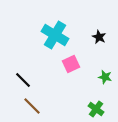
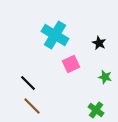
black star: moved 6 px down
black line: moved 5 px right, 3 px down
green cross: moved 1 px down
